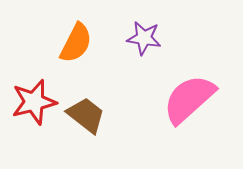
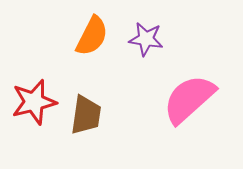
purple star: moved 2 px right, 1 px down
orange semicircle: moved 16 px right, 7 px up
brown trapezoid: rotated 60 degrees clockwise
